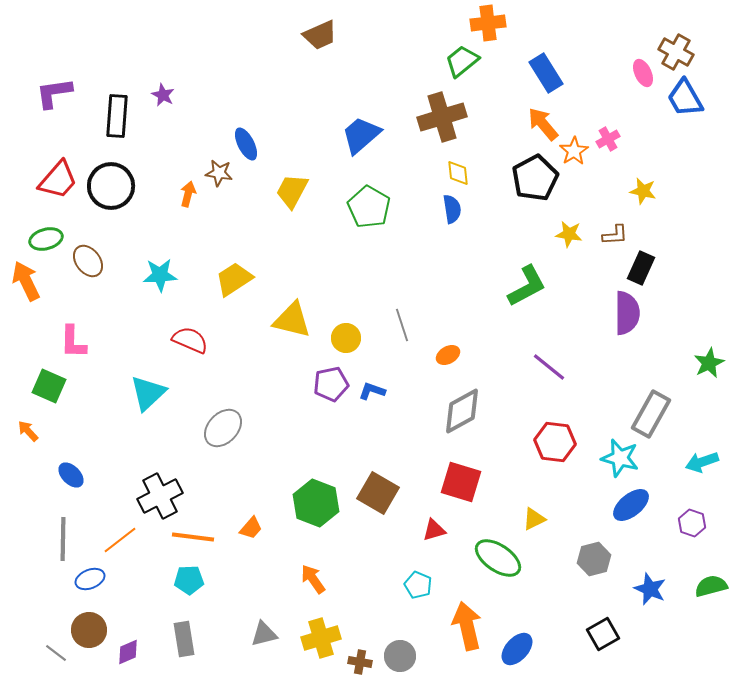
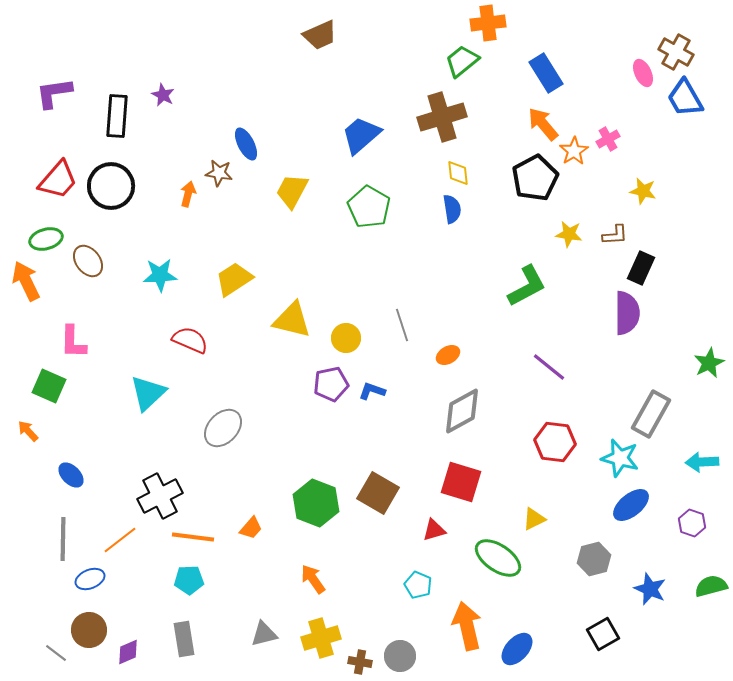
cyan arrow at (702, 462): rotated 16 degrees clockwise
